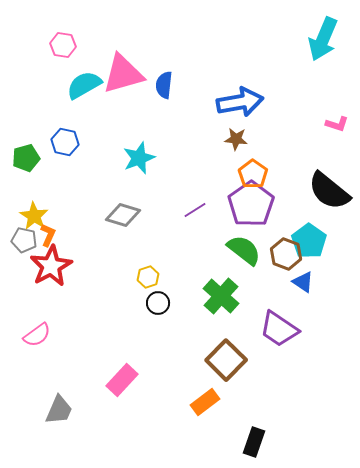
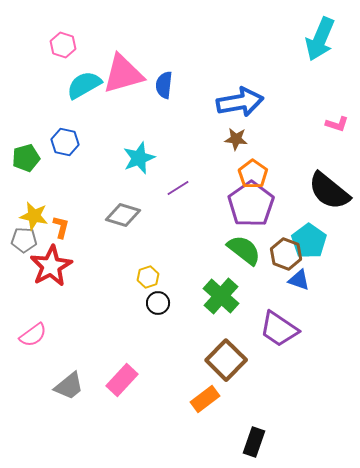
cyan arrow: moved 3 px left
pink hexagon: rotated 10 degrees clockwise
purple line: moved 17 px left, 22 px up
yellow star: rotated 20 degrees counterclockwise
orange L-shape: moved 13 px right, 8 px up; rotated 10 degrees counterclockwise
gray pentagon: rotated 10 degrees counterclockwise
blue triangle: moved 4 px left, 2 px up; rotated 15 degrees counterclockwise
pink semicircle: moved 4 px left
orange rectangle: moved 3 px up
gray trapezoid: moved 10 px right, 24 px up; rotated 28 degrees clockwise
